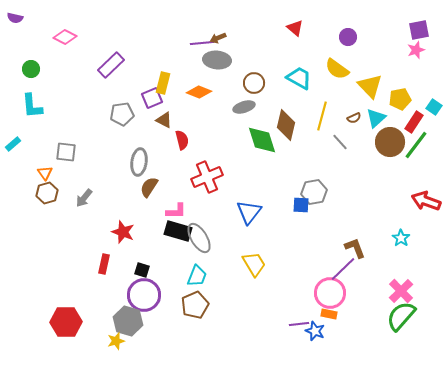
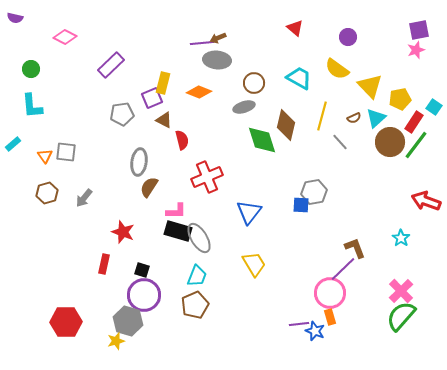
orange triangle at (45, 173): moved 17 px up
orange rectangle at (329, 314): moved 1 px right, 3 px down; rotated 63 degrees clockwise
